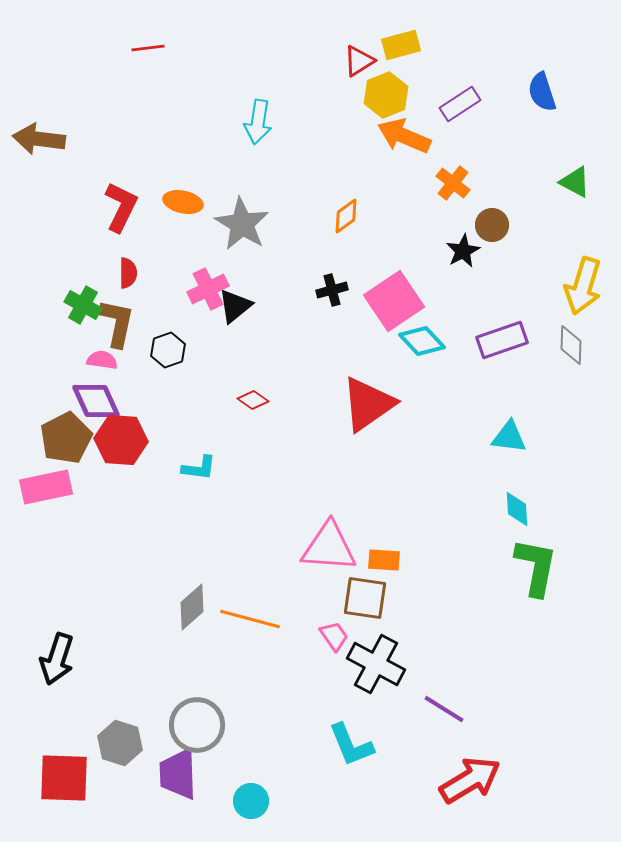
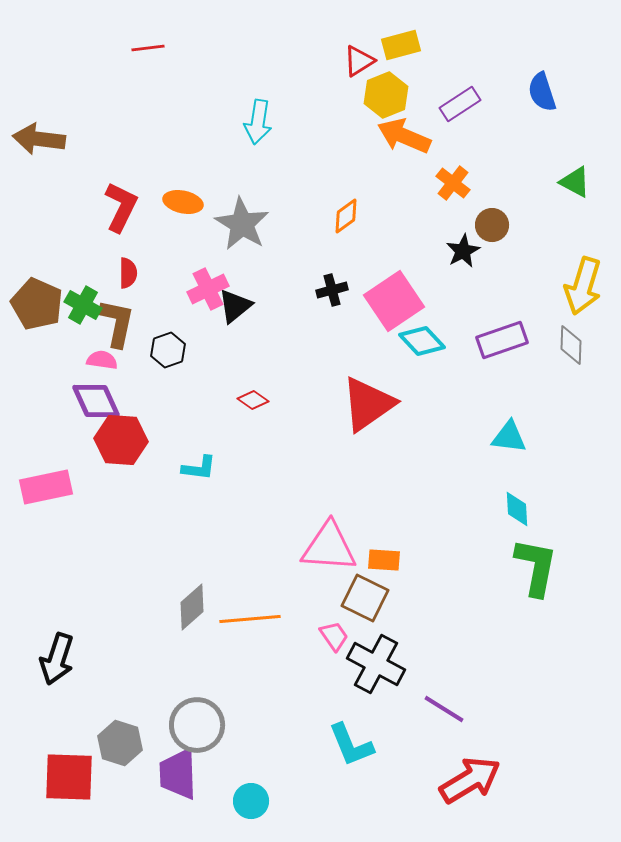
brown pentagon at (66, 438): moved 29 px left, 134 px up; rotated 21 degrees counterclockwise
brown square at (365, 598): rotated 18 degrees clockwise
orange line at (250, 619): rotated 20 degrees counterclockwise
red square at (64, 778): moved 5 px right, 1 px up
